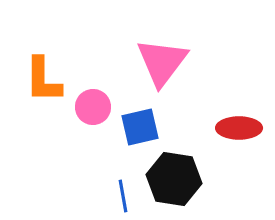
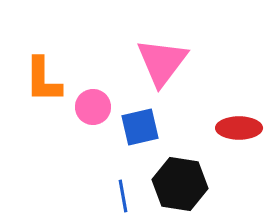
black hexagon: moved 6 px right, 5 px down
